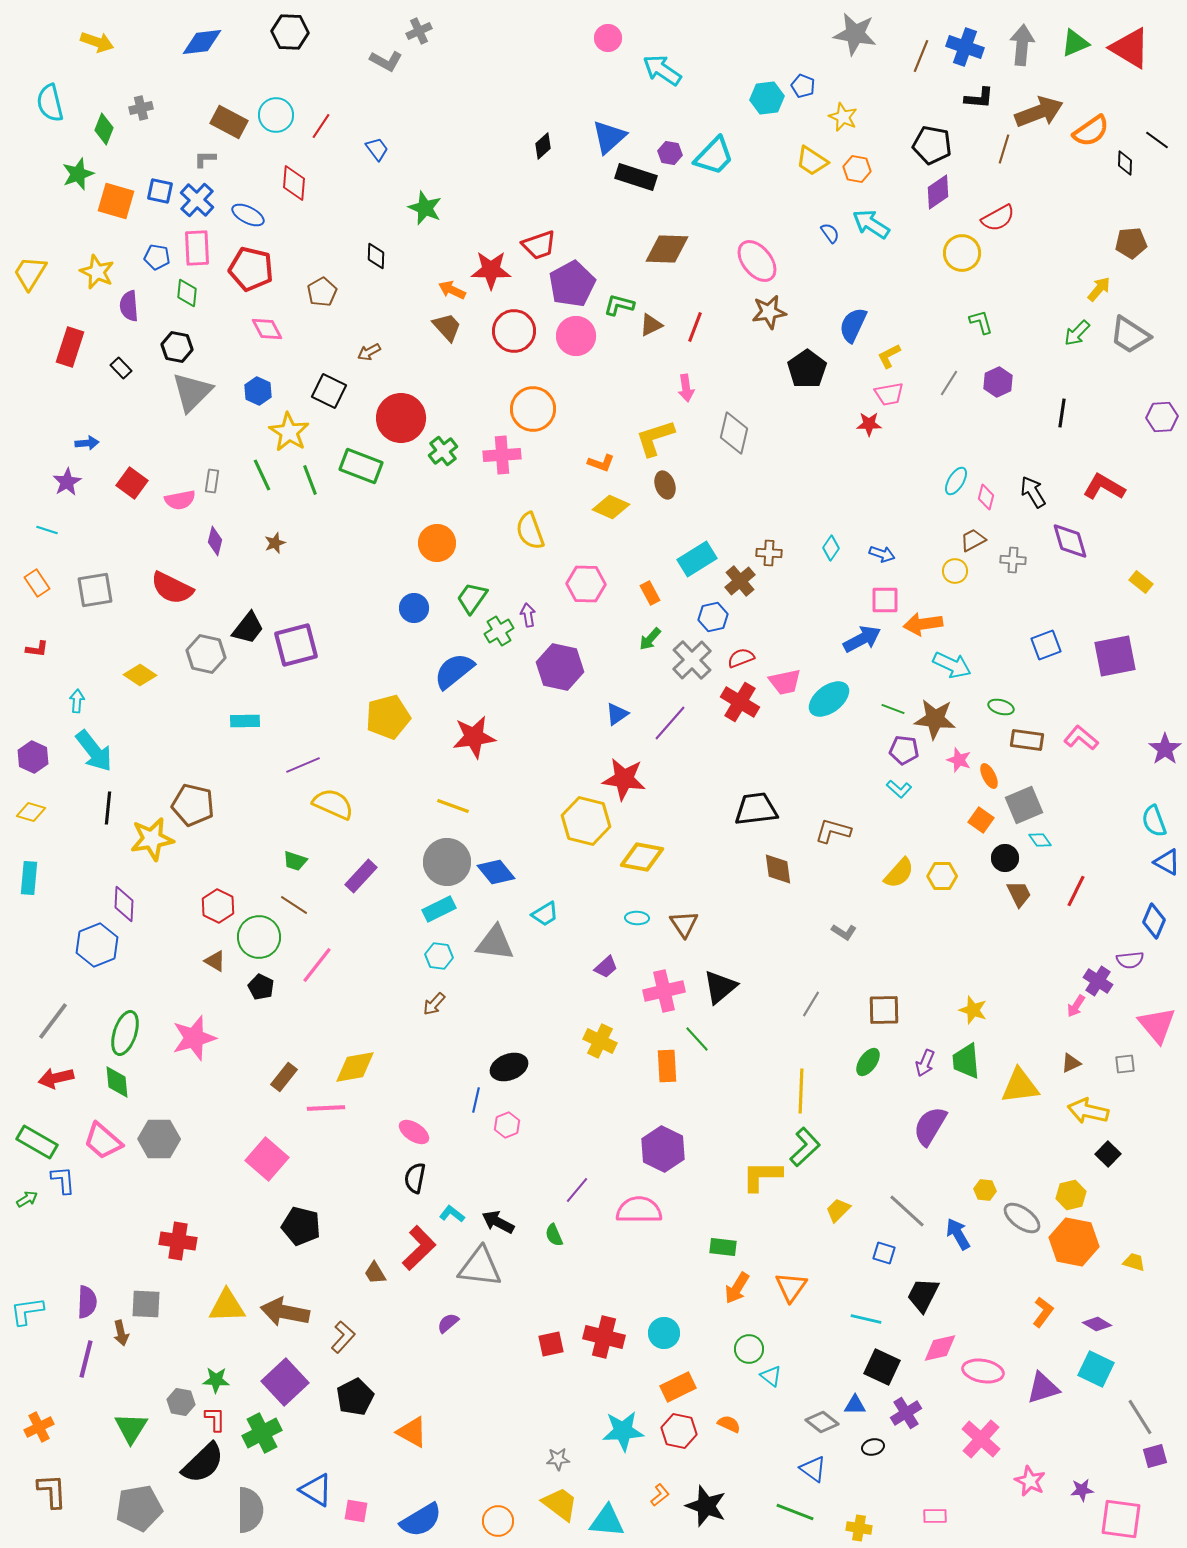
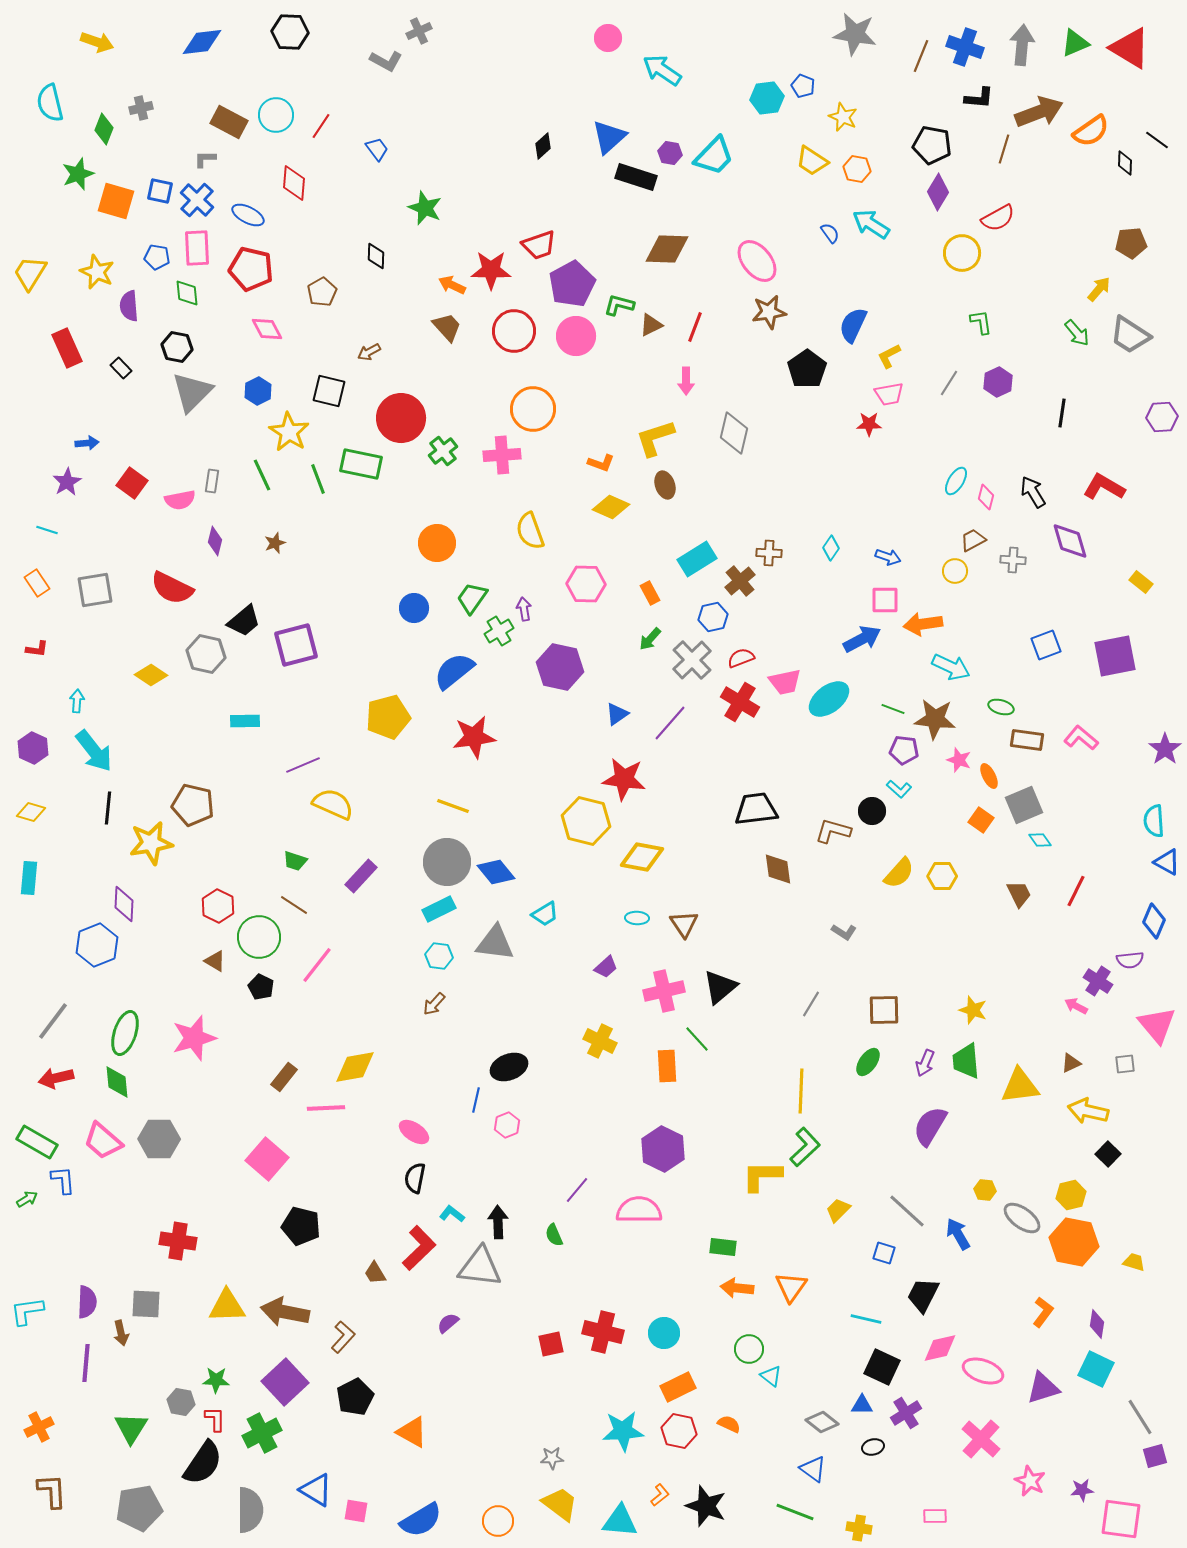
purple diamond at (938, 192): rotated 24 degrees counterclockwise
orange arrow at (452, 290): moved 5 px up
green diamond at (187, 293): rotated 12 degrees counterclockwise
green L-shape at (981, 322): rotated 8 degrees clockwise
green arrow at (1077, 333): rotated 84 degrees counterclockwise
red rectangle at (70, 347): moved 3 px left, 1 px down; rotated 42 degrees counterclockwise
pink arrow at (686, 388): moved 7 px up; rotated 8 degrees clockwise
blue hexagon at (258, 391): rotated 8 degrees clockwise
black square at (329, 391): rotated 12 degrees counterclockwise
green rectangle at (361, 466): moved 2 px up; rotated 9 degrees counterclockwise
green line at (310, 480): moved 8 px right, 1 px up
blue arrow at (882, 554): moved 6 px right, 3 px down
purple arrow at (528, 615): moved 4 px left, 6 px up
black trapezoid at (248, 628): moved 4 px left, 7 px up; rotated 12 degrees clockwise
cyan arrow at (952, 665): moved 1 px left, 2 px down
yellow diamond at (140, 675): moved 11 px right
purple hexagon at (33, 757): moved 9 px up
cyan semicircle at (1154, 821): rotated 16 degrees clockwise
yellow star at (152, 839): moved 1 px left, 4 px down
black circle at (1005, 858): moved 133 px left, 47 px up
pink arrow at (1076, 1006): rotated 85 degrees clockwise
black arrow at (498, 1222): rotated 60 degrees clockwise
orange arrow at (737, 1288): rotated 64 degrees clockwise
purple diamond at (1097, 1324): rotated 68 degrees clockwise
red cross at (604, 1337): moved 1 px left, 5 px up
purple line at (86, 1359): moved 4 px down; rotated 9 degrees counterclockwise
pink ellipse at (983, 1371): rotated 9 degrees clockwise
blue triangle at (855, 1405): moved 7 px right
gray star at (558, 1459): moved 6 px left, 1 px up
black semicircle at (203, 1463): rotated 12 degrees counterclockwise
cyan triangle at (607, 1521): moved 13 px right
